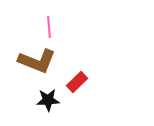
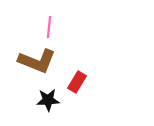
pink line: rotated 10 degrees clockwise
red rectangle: rotated 15 degrees counterclockwise
